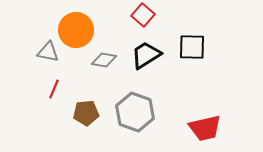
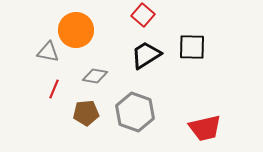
gray diamond: moved 9 px left, 16 px down
